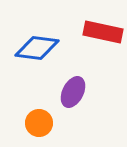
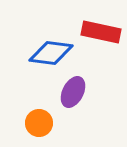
red rectangle: moved 2 px left
blue diamond: moved 14 px right, 5 px down
